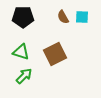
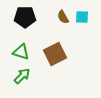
black pentagon: moved 2 px right
green arrow: moved 2 px left
